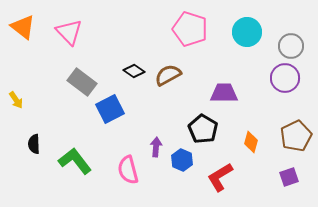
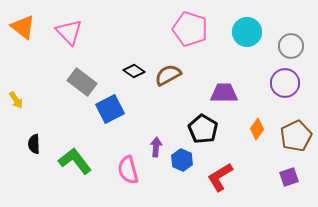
purple circle: moved 5 px down
orange diamond: moved 6 px right, 13 px up; rotated 20 degrees clockwise
